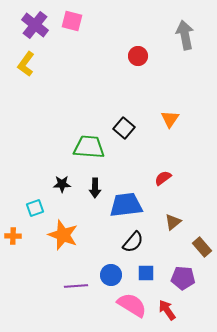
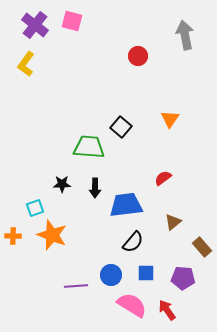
black square: moved 3 px left, 1 px up
orange star: moved 11 px left
